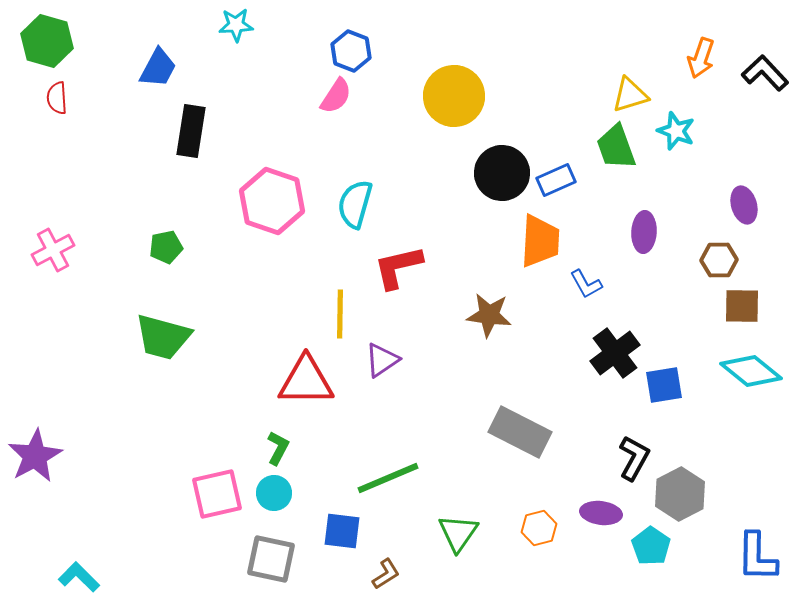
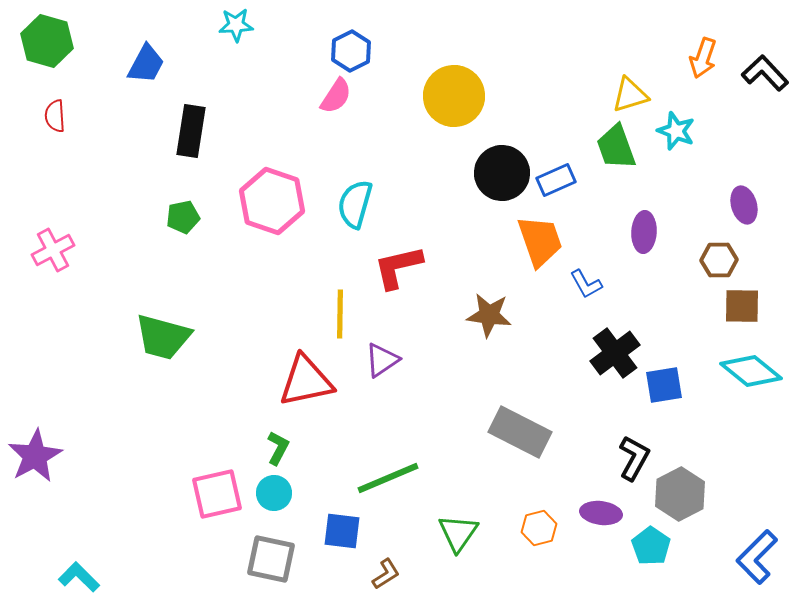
blue hexagon at (351, 51): rotated 12 degrees clockwise
orange arrow at (701, 58): moved 2 px right
blue trapezoid at (158, 68): moved 12 px left, 4 px up
red semicircle at (57, 98): moved 2 px left, 18 px down
orange trapezoid at (540, 241): rotated 22 degrees counterclockwise
green pentagon at (166, 247): moved 17 px right, 30 px up
red triangle at (306, 381): rotated 12 degrees counterclockwise
blue L-shape at (757, 557): rotated 44 degrees clockwise
